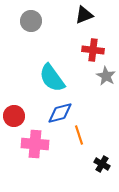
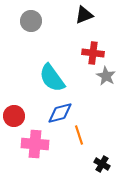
red cross: moved 3 px down
